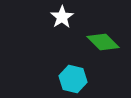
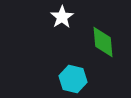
green diamond: rotated 40 degrees clockwise
